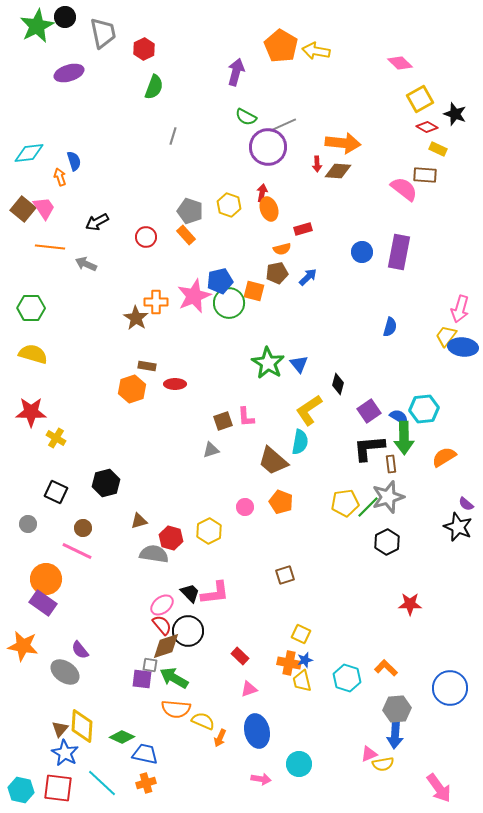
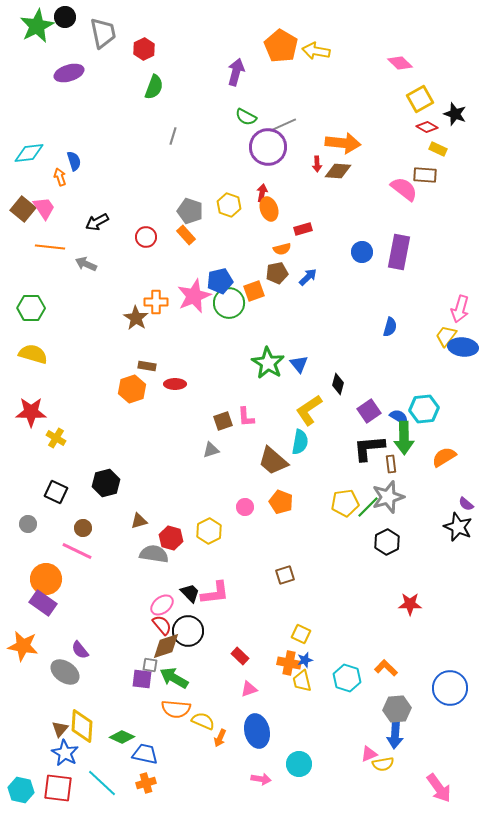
orange square at (254, 291): rotated 35 degrees counterclockwise
